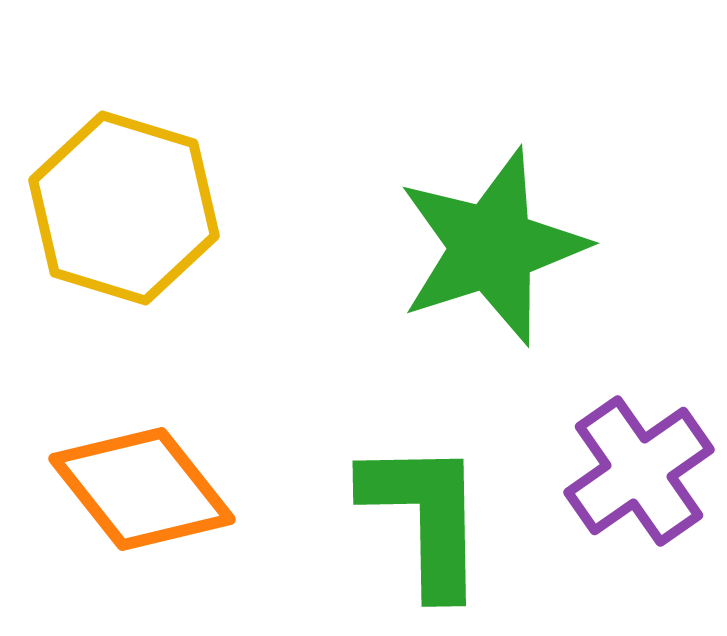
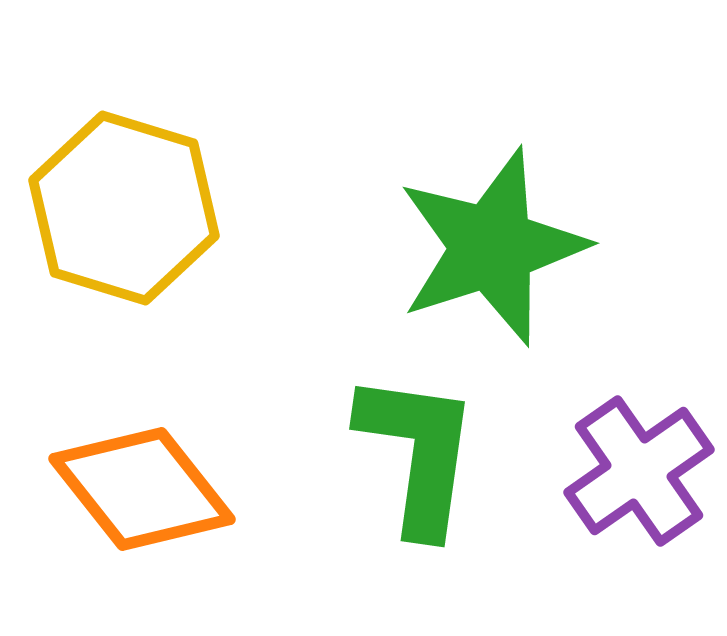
green L-shape: moved 7 px left, 64 px up; rotated 9 degrees clockwise
